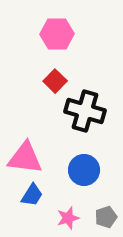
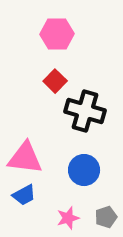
blue trapezoid: moved 8 px left; rotated 30 degrees clockwise
